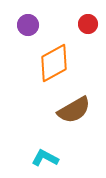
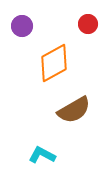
purple circle: moved 6 px left, 1 px down
cyan L-shape: moved 3 px left, 3 px up
